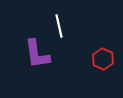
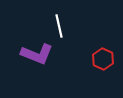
purple L-shape: rotated 60 degrees counterclockwise
